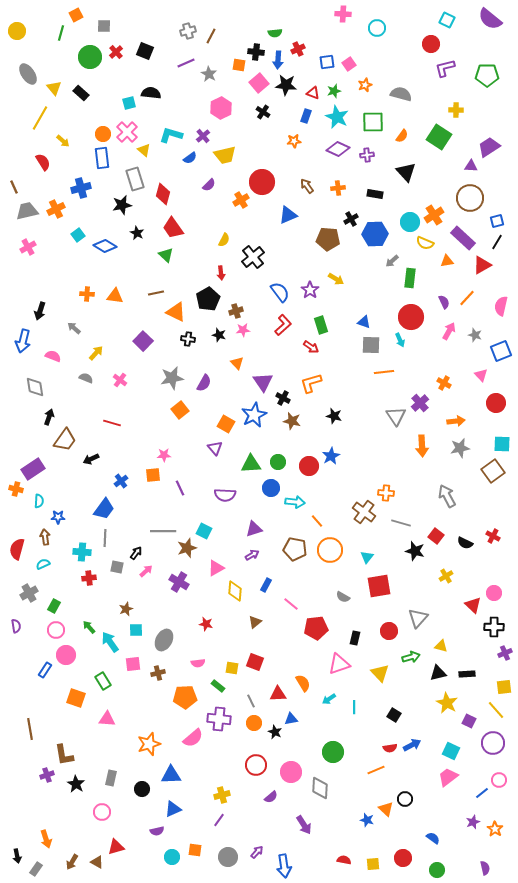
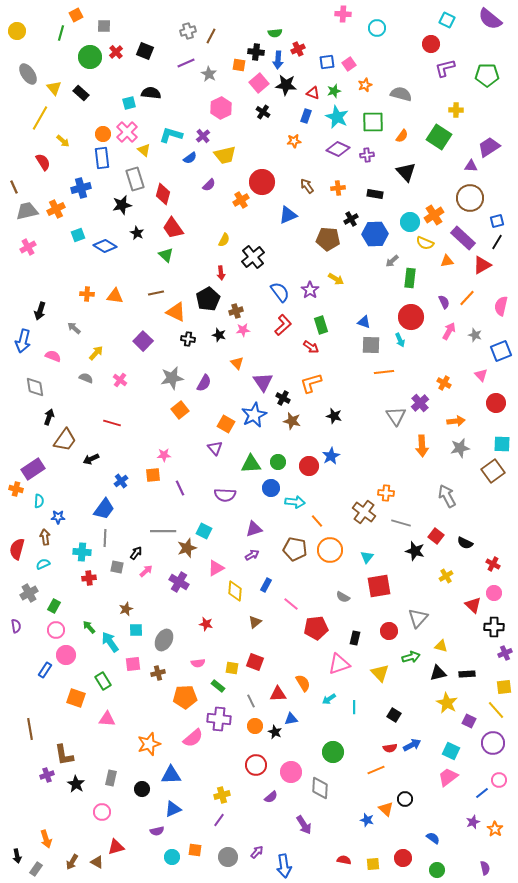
cyan square at (78, 235): rotated 16 degrees clockwise
red cross at (493, 536): moved 28 px down
orange circle at (254, 723): moved 1 px right, 3 px down
